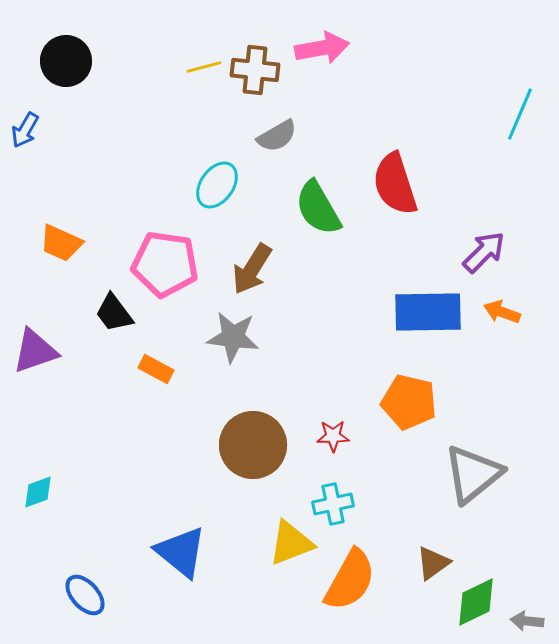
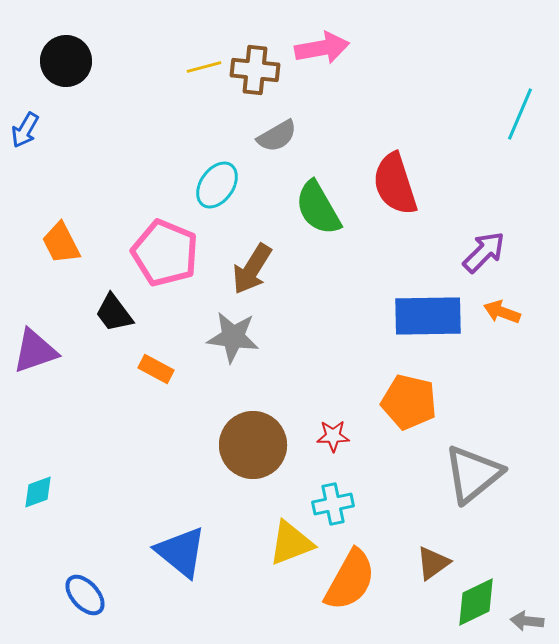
orange trapezoid: rotated 39 degrees clockwise
pink pentagon: moved 11 px up; rotated 14 degrees clockwise
blue rectangle: moved 4 px down
